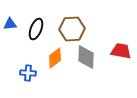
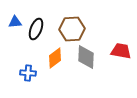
blue triangle: moved 5 px right, 2 px up
